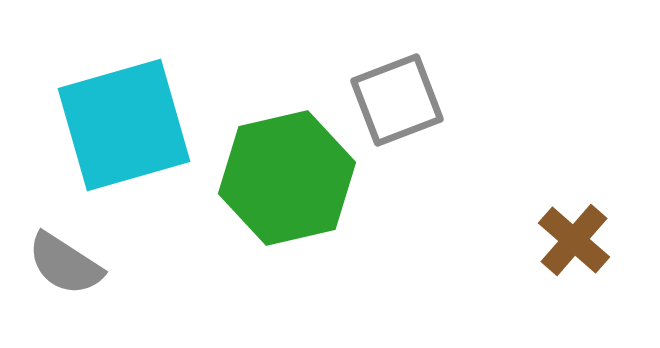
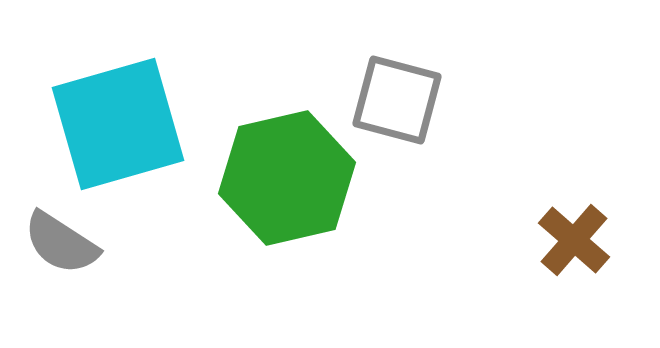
gray square: rotated 36 degrees clockwise
cyan square: moved 6 px left, 1 px up
gray semicircle: moved 4 px left, 21 px up
